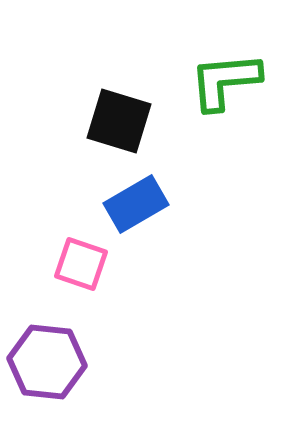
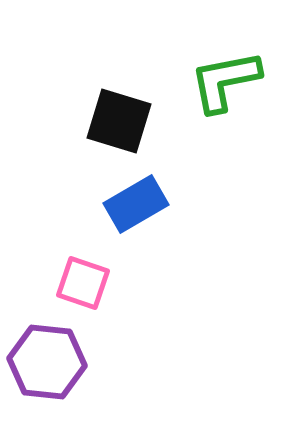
green L-shape: rotated 6 degrees counterclockwise
pink square: moved 2 px right, 19 px down
